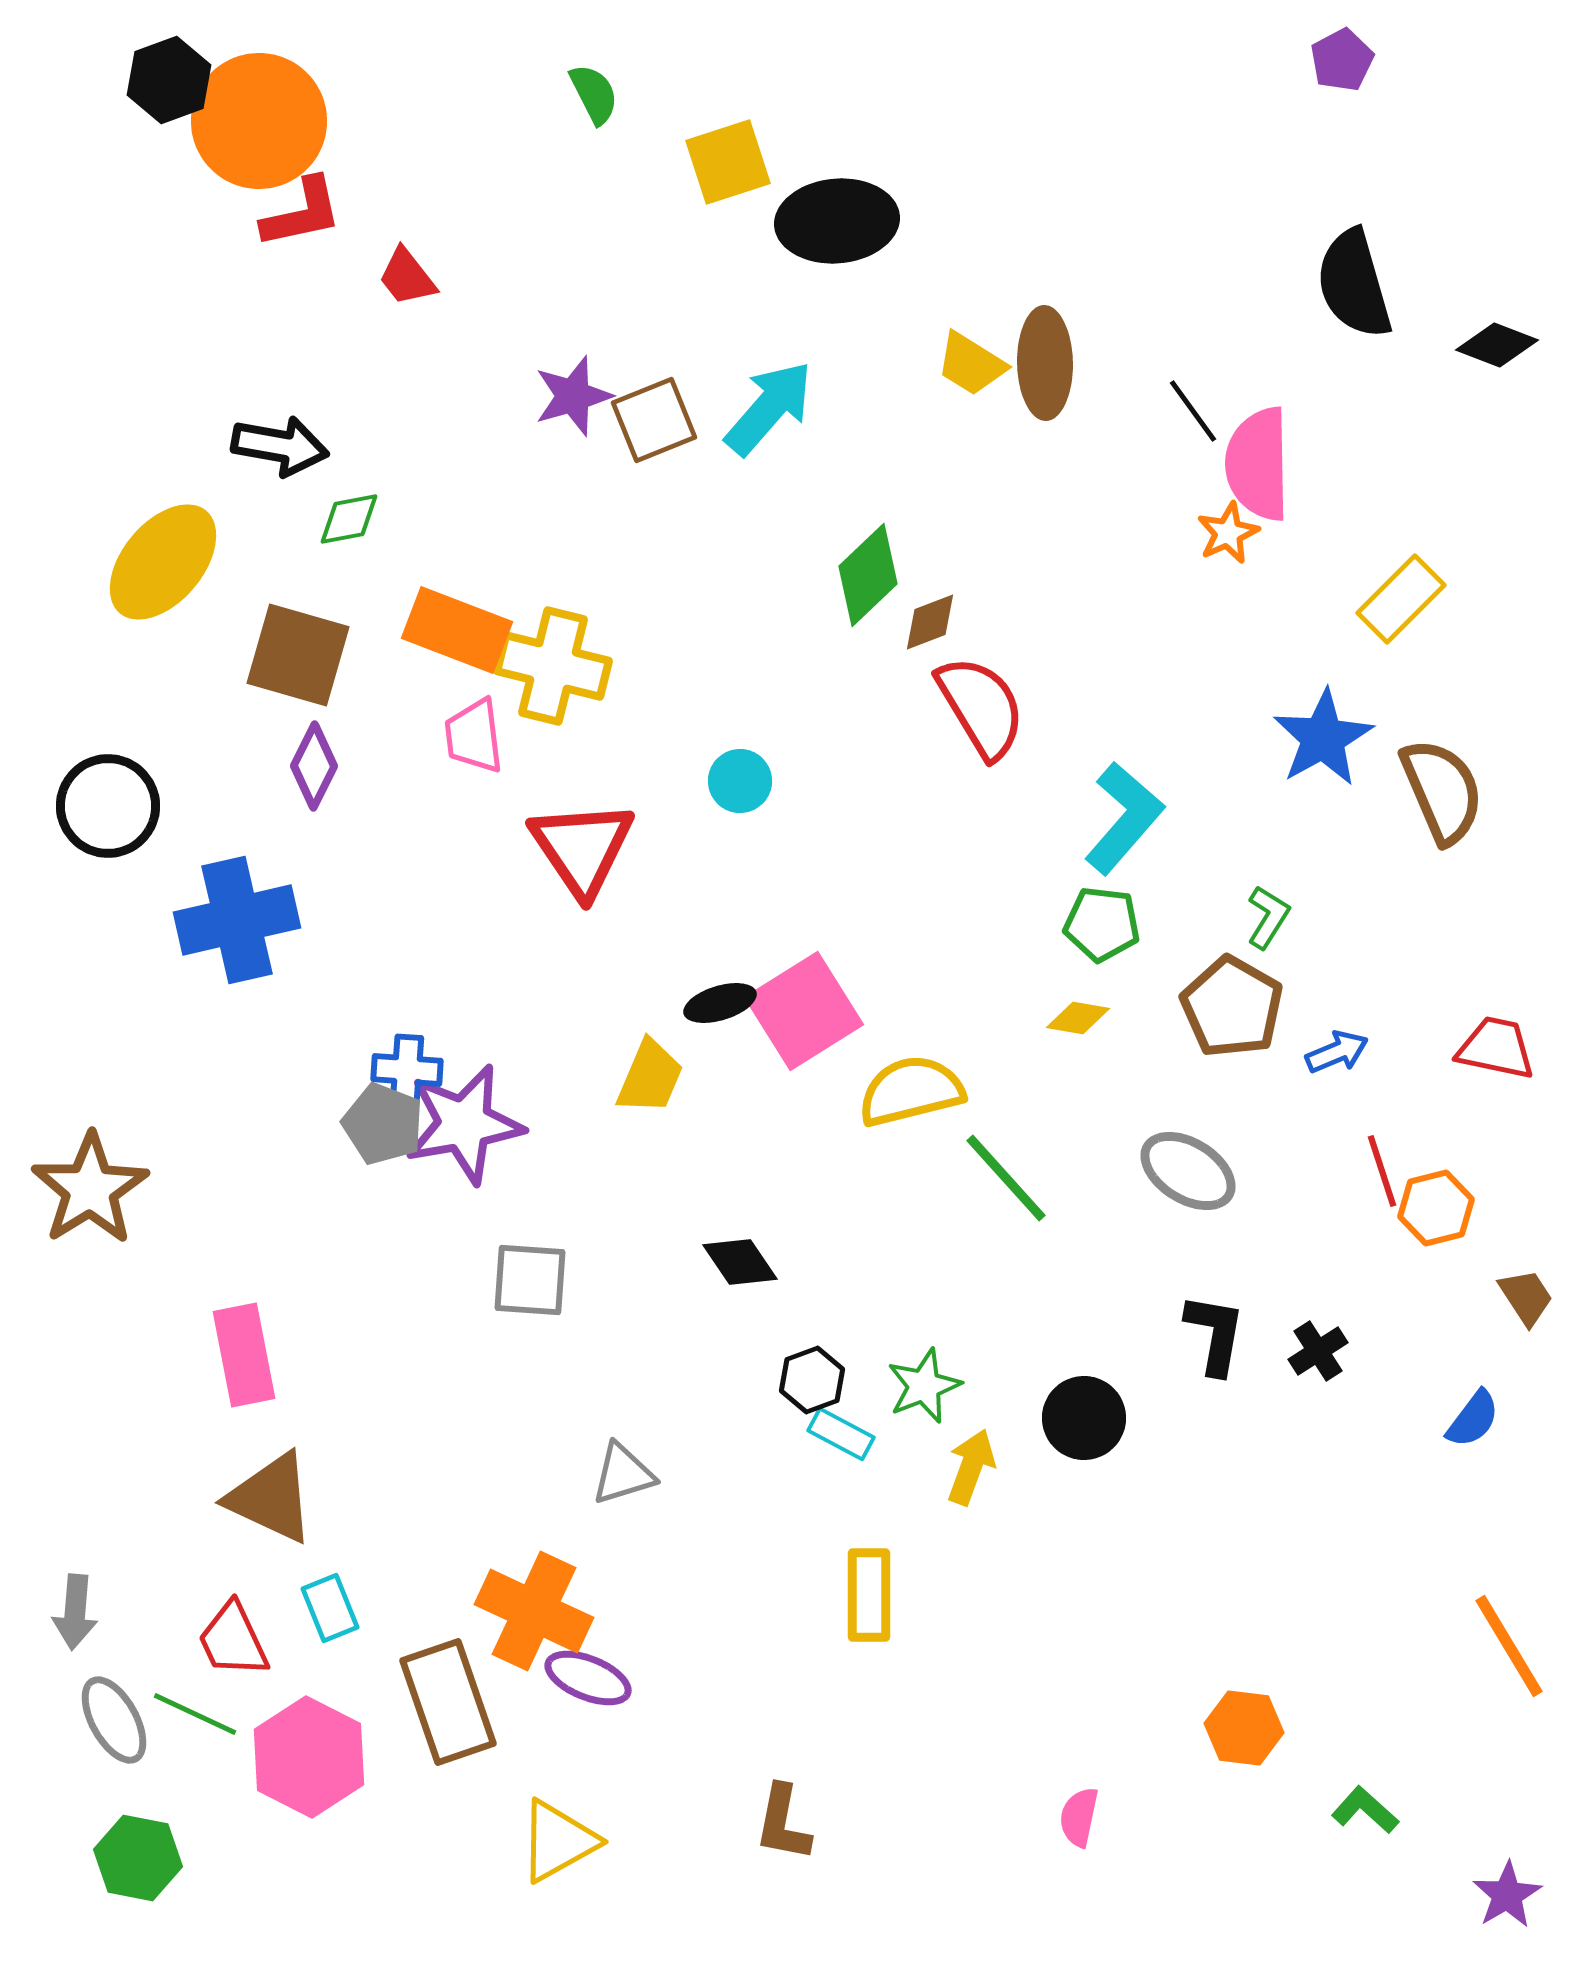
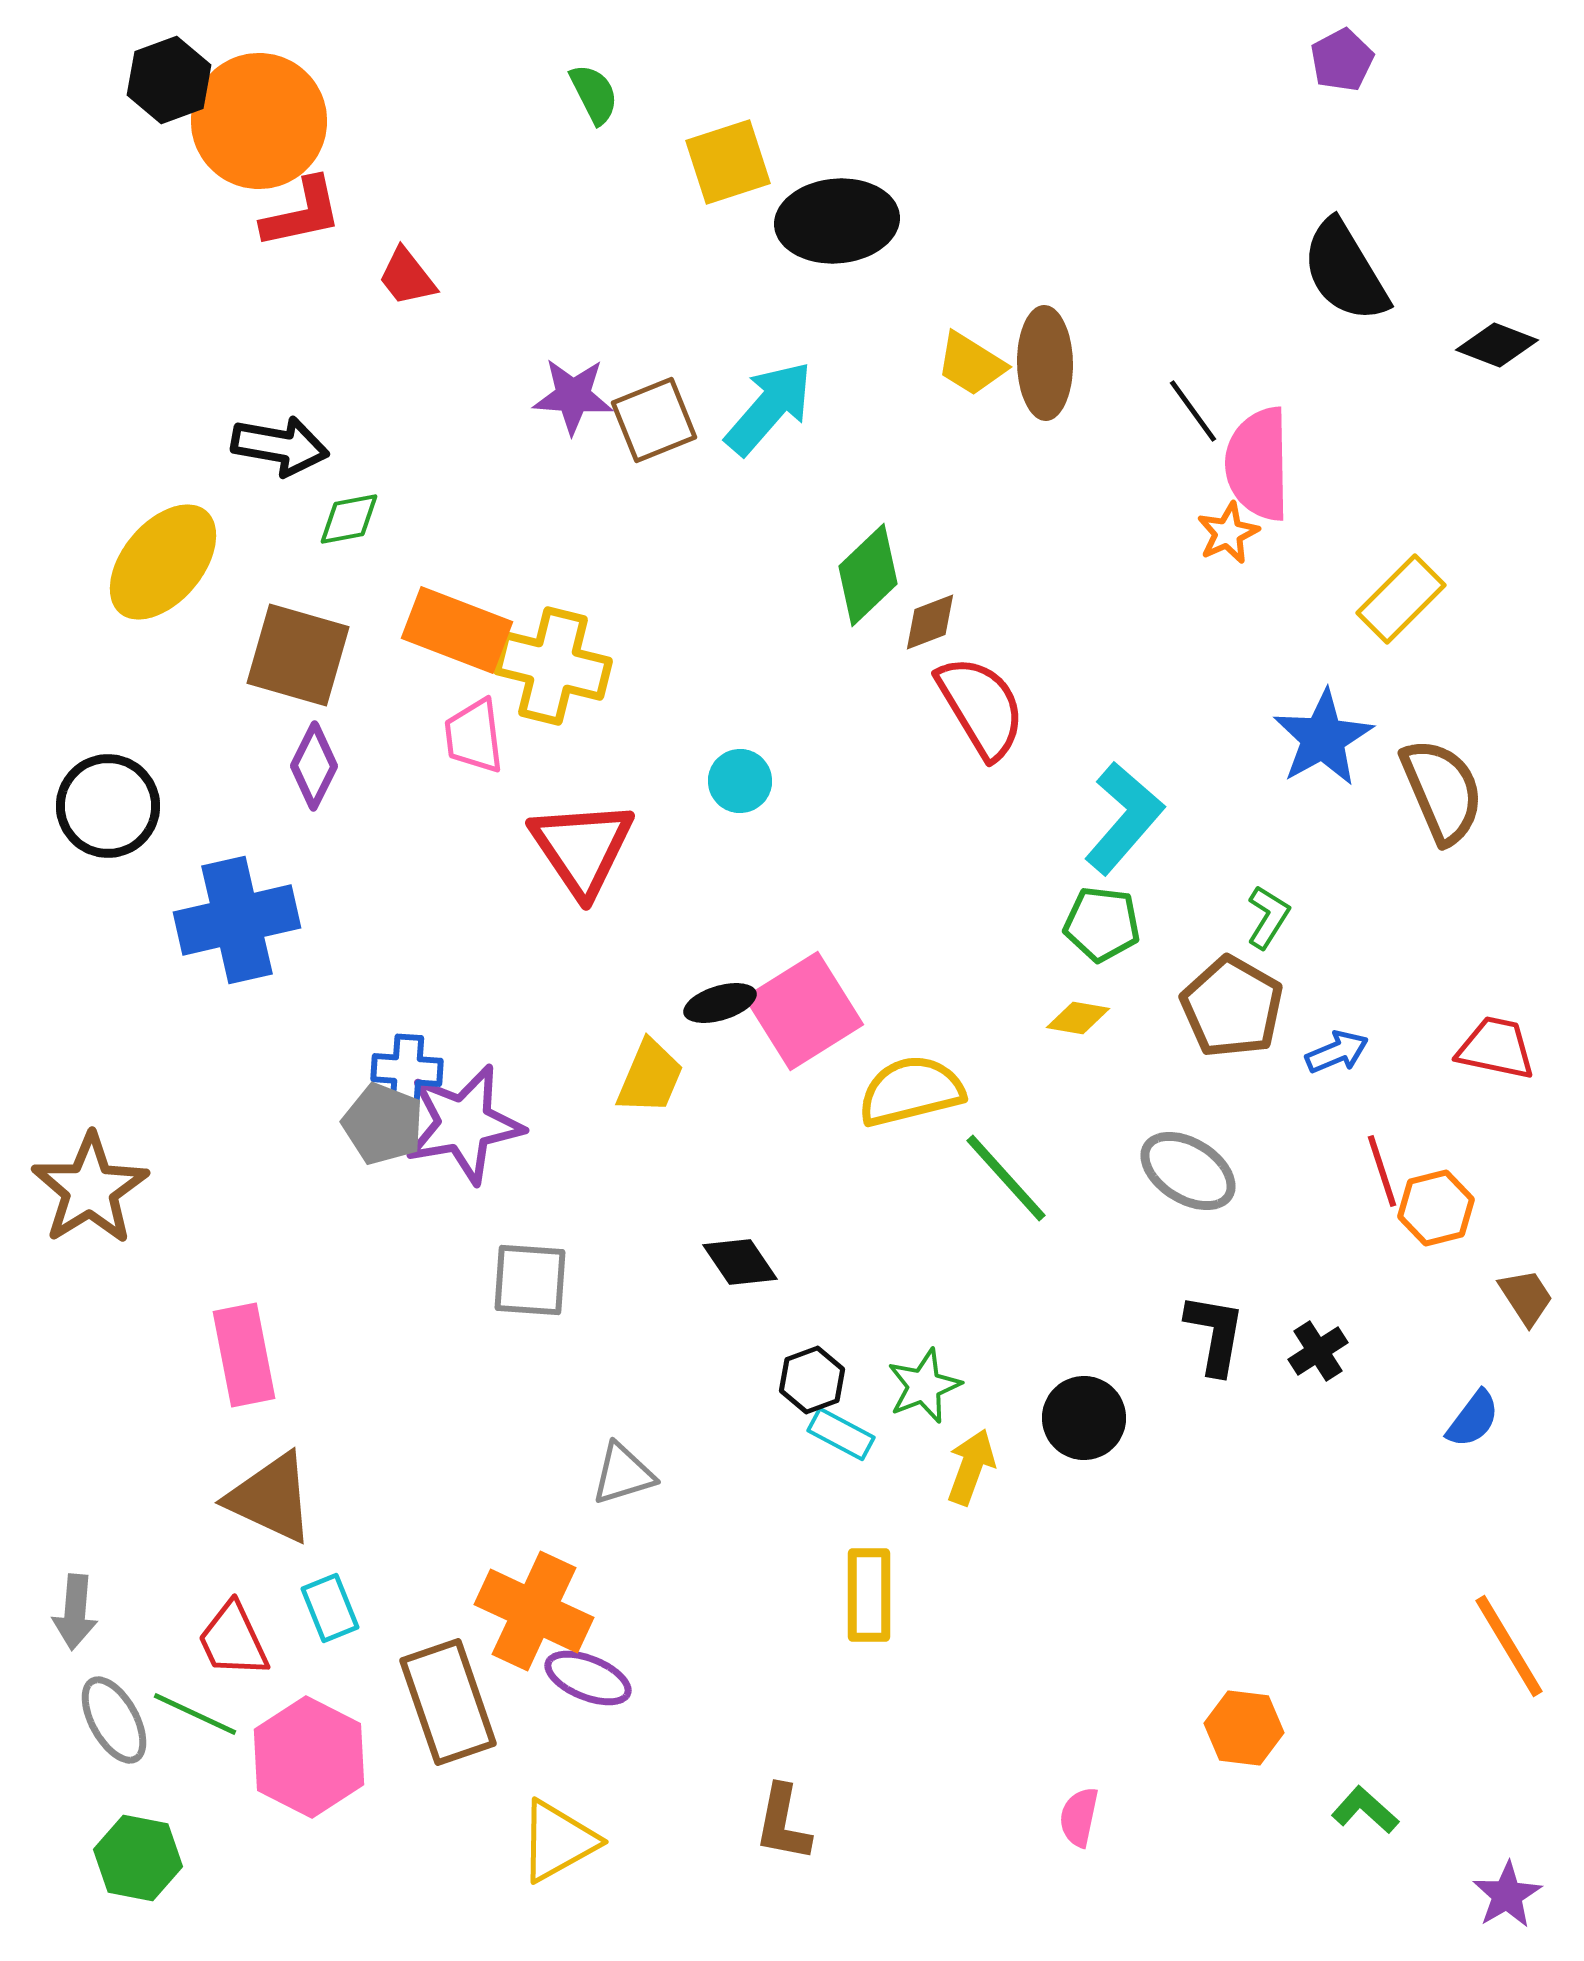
black semicircle at (1354, 284): moved 9 px left, 13 px up; rotated 15 degrees counterclockwise
purple star at (573, 396): rotated 20 degrees clockwise
